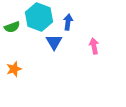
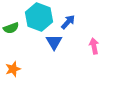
blue arrow: rotated 35 degrees clockwise
green semicircle: moved 1 px left, 1 px down
orange star: moved 1 px left
